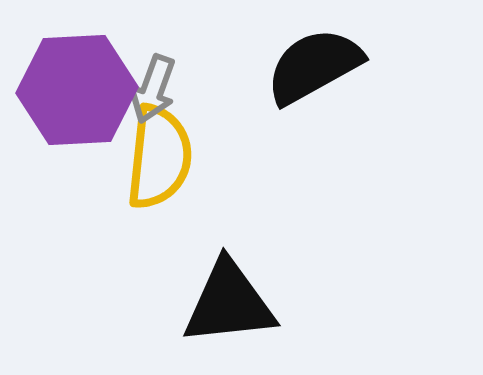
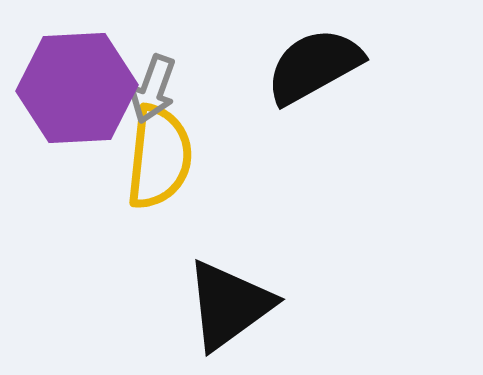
purple hexagon: moved 2 px up
black triangle: moved 2 px down; rotated 30 degrees counterclockwise
